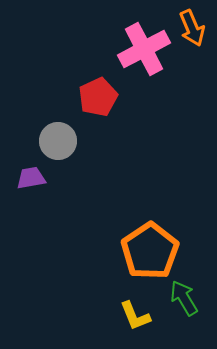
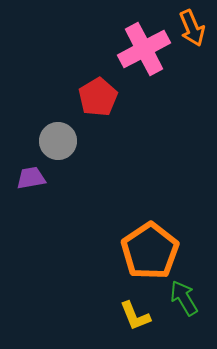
red pentagon: rotated 6 degrees counterclockwise
